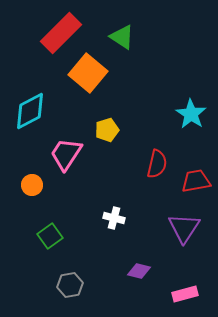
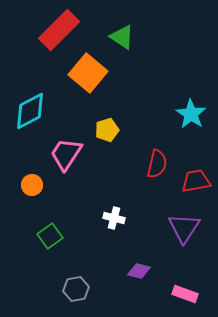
red rectangle: moved 2 px left, 3 px up
gray hexagon: moved 6 px right, 4 px down
pink rectangle: rotated 35 degrees clockwise
